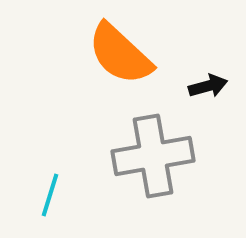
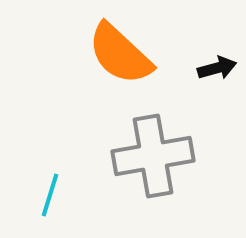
black arrow: moved 9 px right, 18 px up
